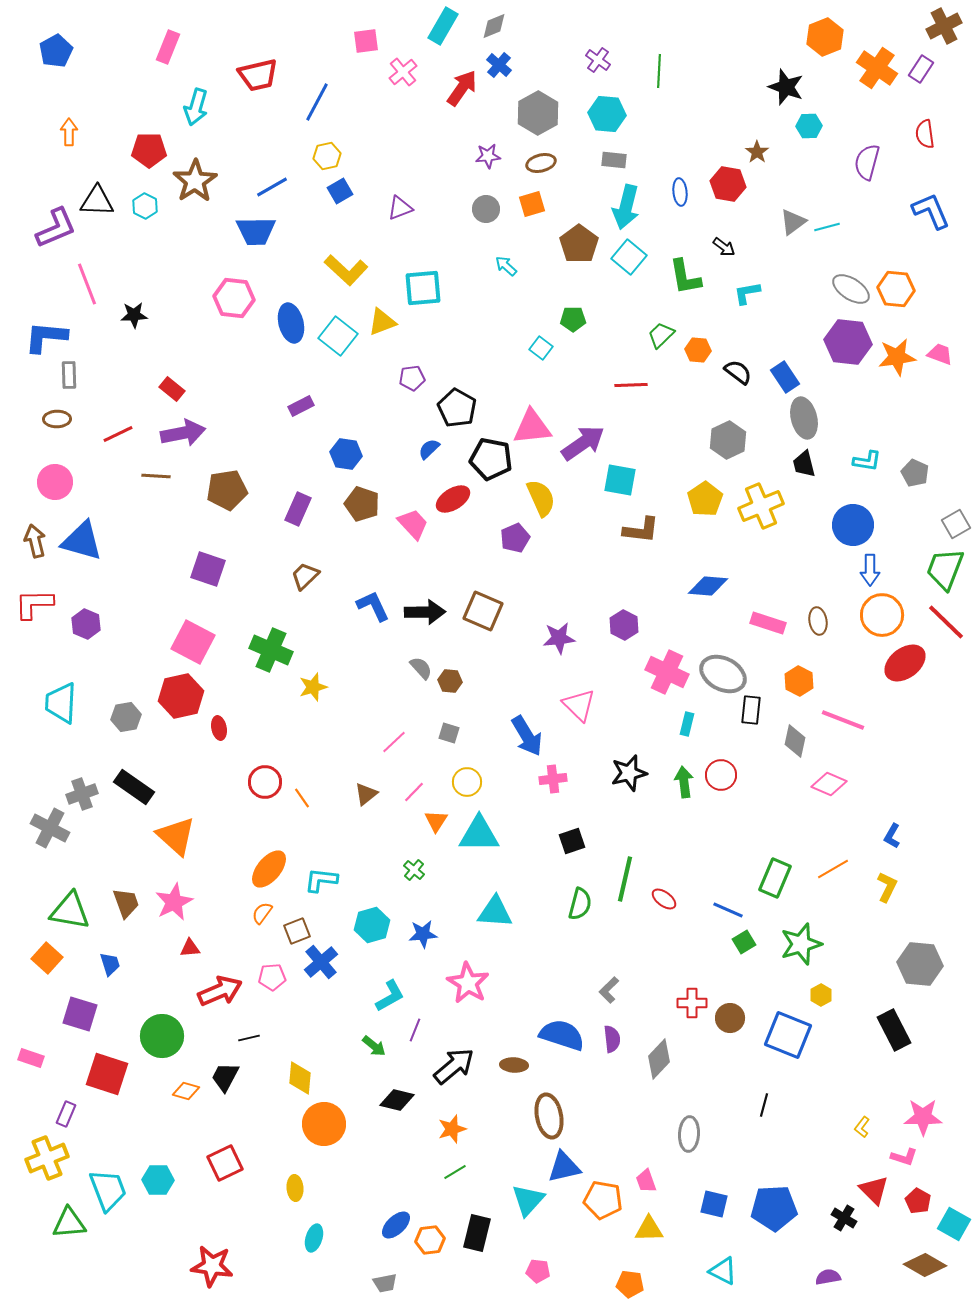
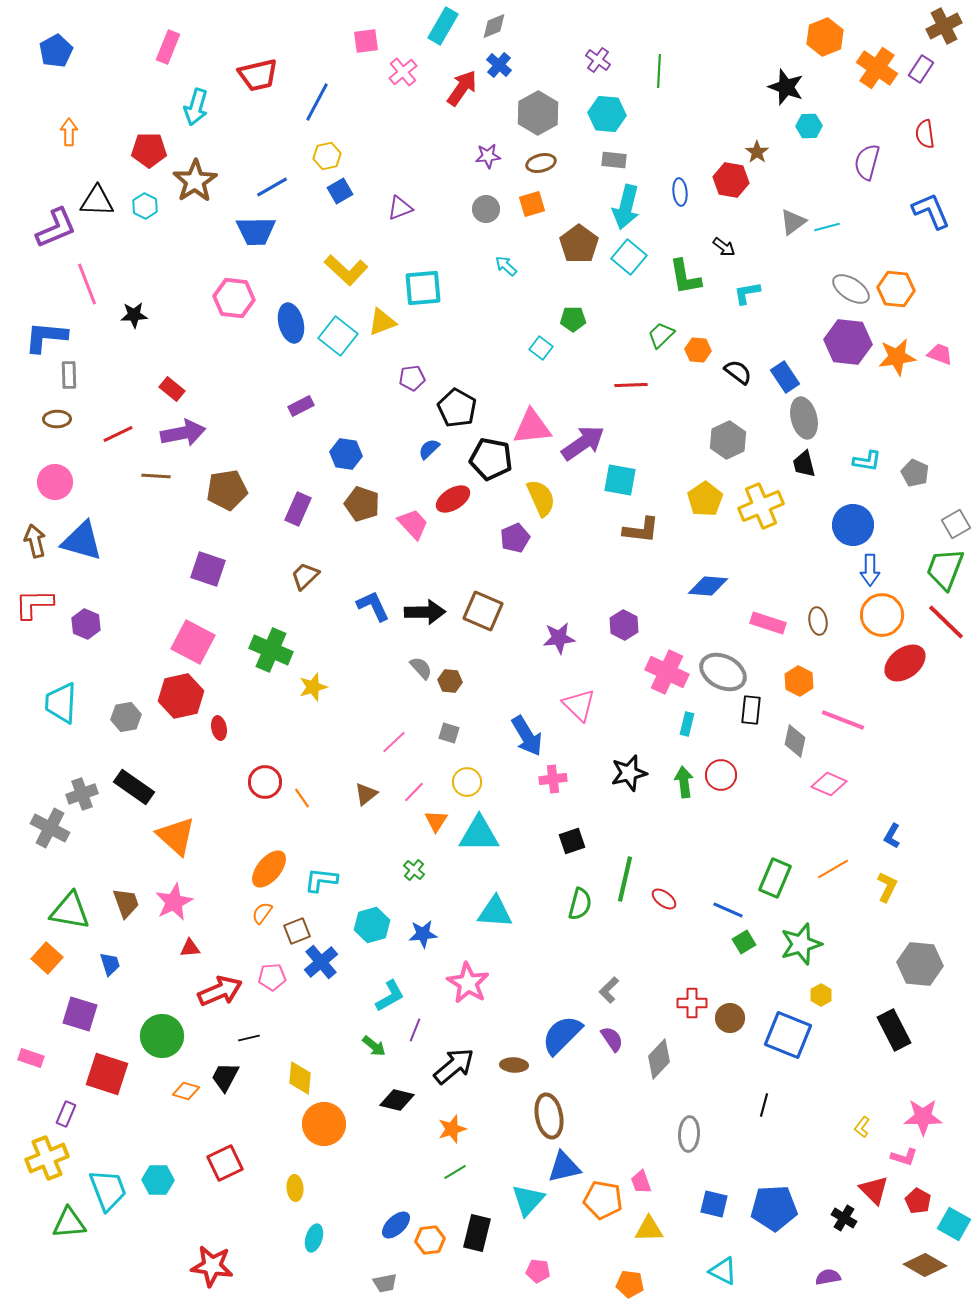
red hexagon at (728, 184): moved 3 px right, 4 px up
gray ellipse at (723, 674): moved 2 px up
blue semicircle at (562, 1035): rotated 63 degrees counterclockwise
purple semicircle at (612, 1039): rotated 28 degrees counterclockwise
pink trapezoid at (646, 1181): moved 5 px left, 1 px down
